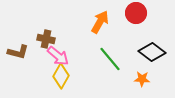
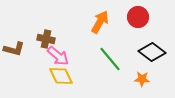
red circle: moved 2 px right, 4 px down
brown L-shape: moved 4 px left, 3 px up
yellow diamond: rotated 55 degrees counterclockwise
